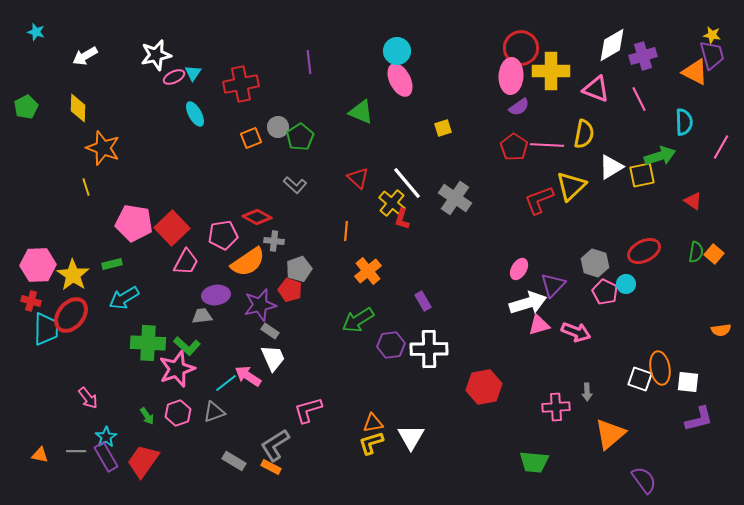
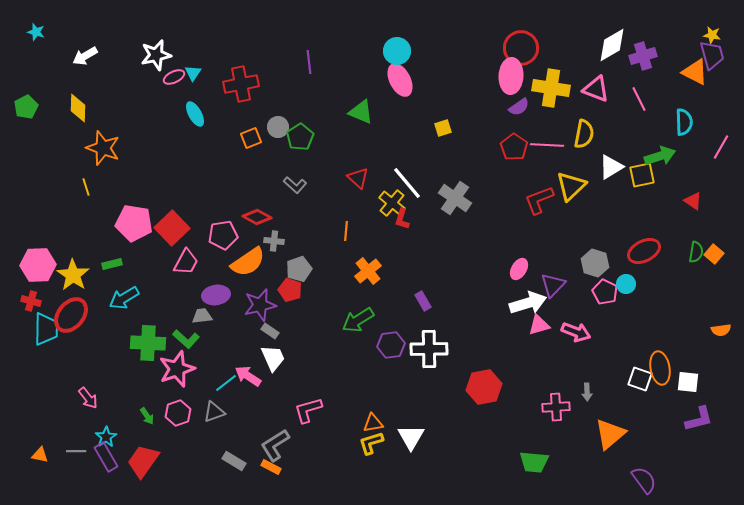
yellow cross at (551, 71): moved 17 px down; rotated 9 degrees clockwise
green L-shape at (187, 346): moved 1 px left, 7 px up
